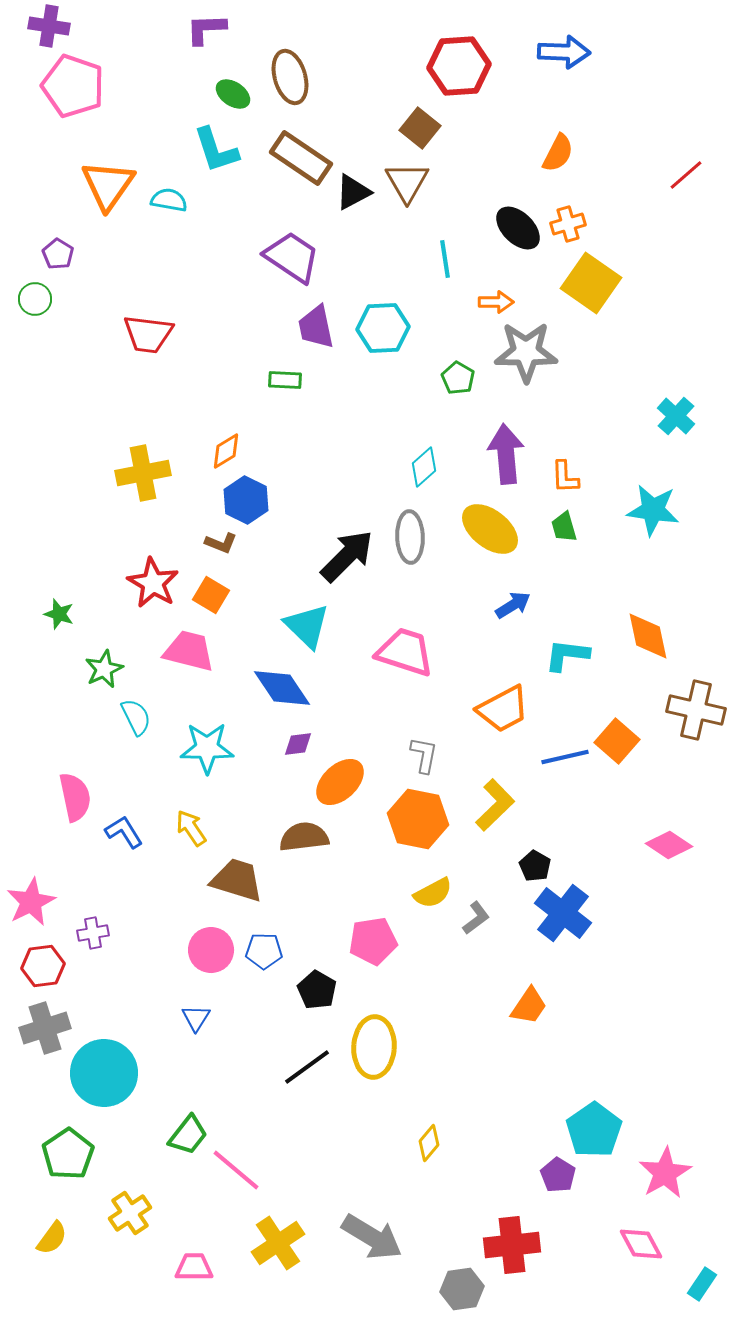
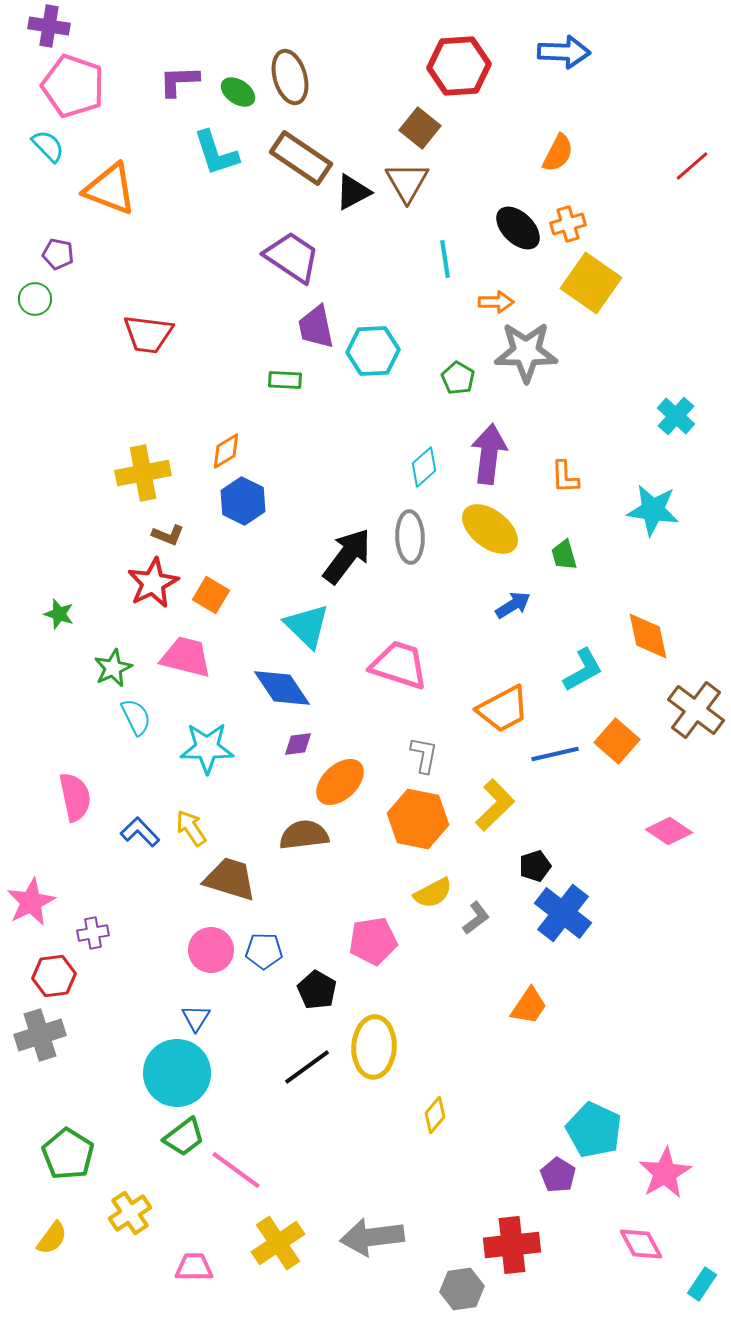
purple L-shape at (206, 29): moved 27 px left, 52 px down
green ellipse at (233, 94): moved 5 px right, 2 px up
cyan L-shape at (216, 150): moved 3 px down
red line at (686, 175): moved 6 px right, 9 px up
orange triangle at (108, 185): moved 2 px right, 4 px down; rotated 44 degrees counterclockwise
cyan semicircle at (169, 200): moved 121 px left, 54 px up; rotated 36 degrees clockwise
purple pentagon at (58, 254): rotated 20 degrees counterclockwise
cyan hexagon at (383, 328): moved 10 px left, 23 px down
purple arrow at (506, 454): moved 17 px left; rotated 12 degrees clockwise
blue hexagon at (246, 500): moved 3 px left, 1 px down
green trapezoid at (564, 527): moved 28 px down
brown L-shape at (221, 543): moved 53 px left, 8 px up
black arrow at (347, 556): rotated 8 degrees counterclockwise
red star at (153, 583): rotated 15 degrees clockwise
pink trapezoid at (189, 651): moved 3 px left, 6 px down
pink trapezoid at (405, 652): moved 6 px left, 13 px down
cyan L-shape at (567, 655): moved 16 px right, 15 px down; rotated 144 degrees clockwise
green star at (104, 669): moved 9 px right, 1 px up
brown cross at (696, 710): rotated 24 degrees clockwise
blue line at (565, 757): moved 10 px left, 3 px up
blue L-shape at (124, 832): moved 16 px right; rotated 12 degrees counterclockwise
brown semicircle at (304, 837): moved 2 px up
pink diamond at (669, 845): moved 14 px up
black pentagon at (535, 866): rotated 24 degrees clockwise
brown trapezoid at (237, 880): moved 7 px left, 1 px up
red hexagon at (43, 966): moved 11 px right, 10 px down
gray cross at (45, 1028): moved 5 px left, 7 px down
cyan circle at (104, 1073): moved 73 px right
cyan pentagon at (594, 1130): rotated 12 degrees counterclockwise
green trapezoid at (188, 1135): moved 4 px left, 2 px down; rotated 15 degrees clockwise
yellow diamond at (429, 1143): moved 6 px right, 28 px up
green pentagon at (68, 1154): rotated 6 degrees counterclockwise
pink line at (236, 1170): rotated 4 degrees counterclockwise
gray arrow at (372, 1237): rotated 142 degrees clockwise
